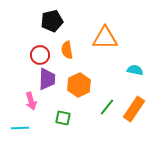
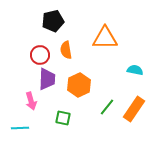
black pentagon: moved 1 px right
orange semicircle: moved 1 px left
